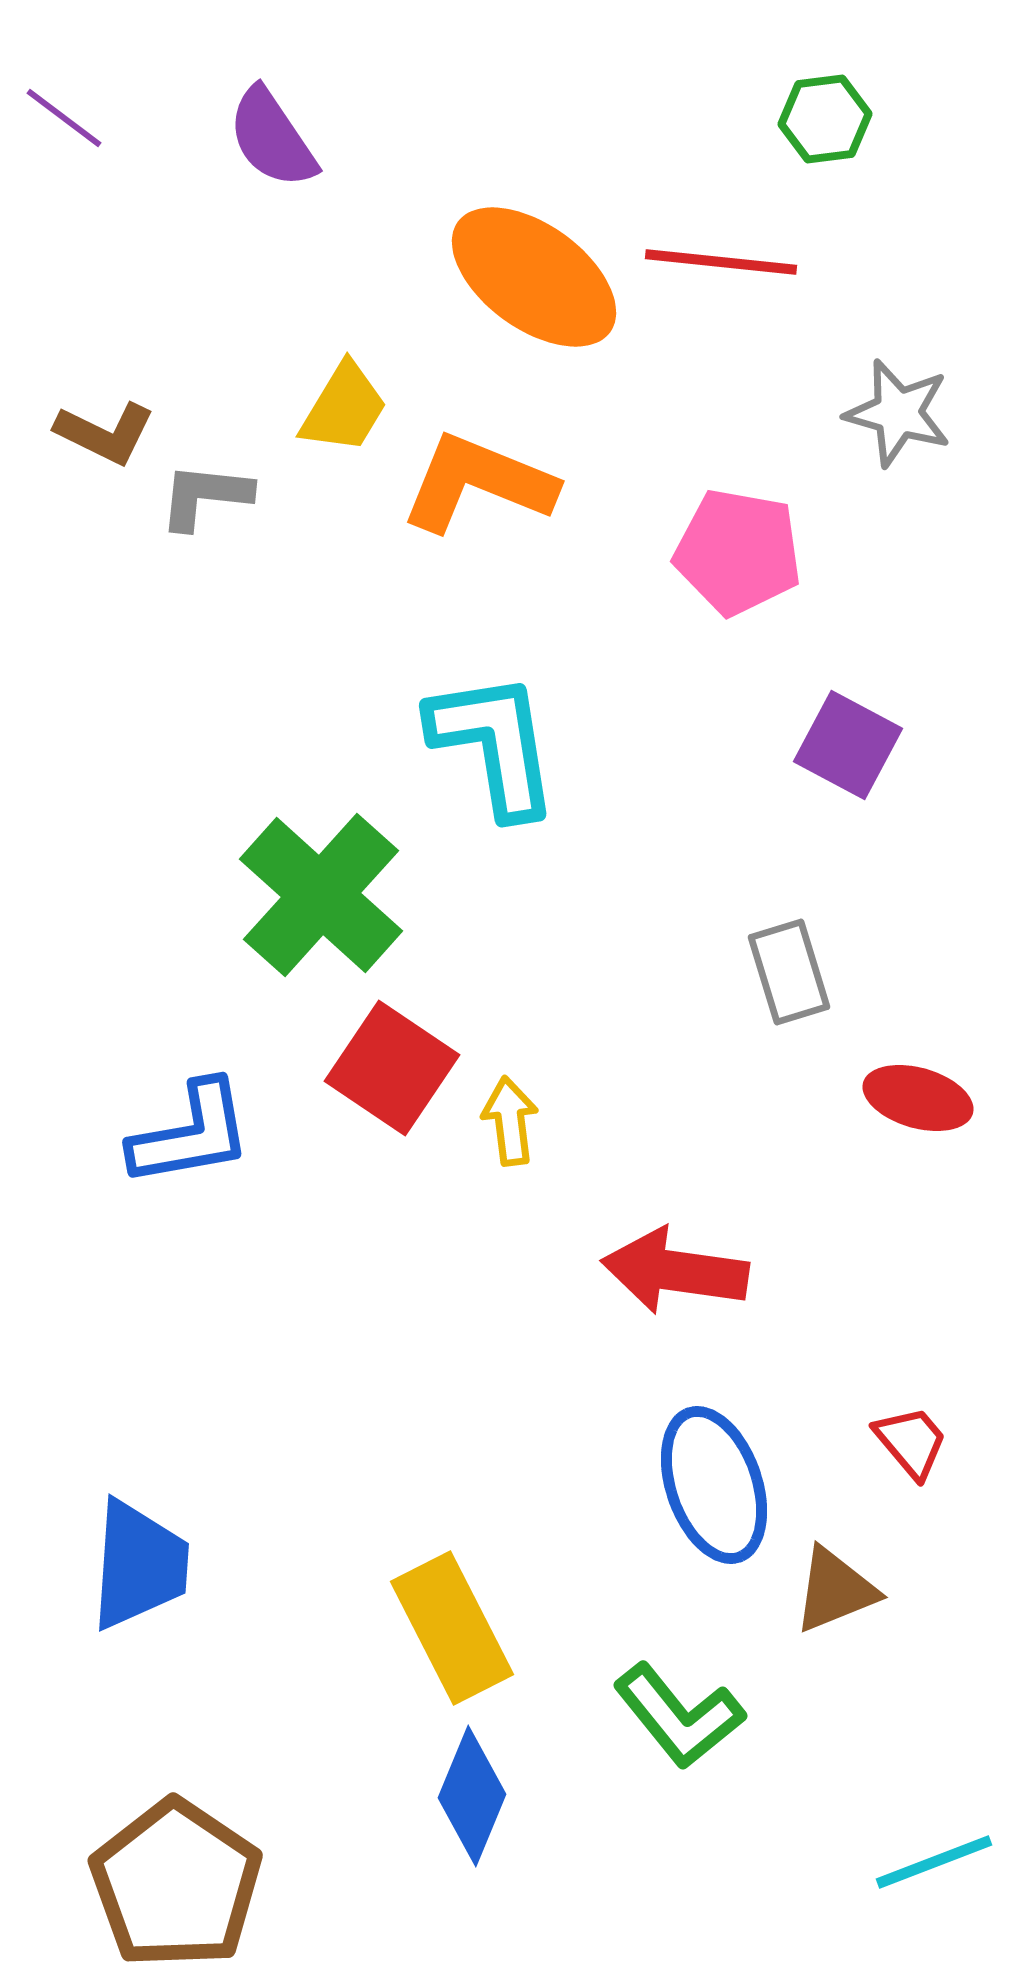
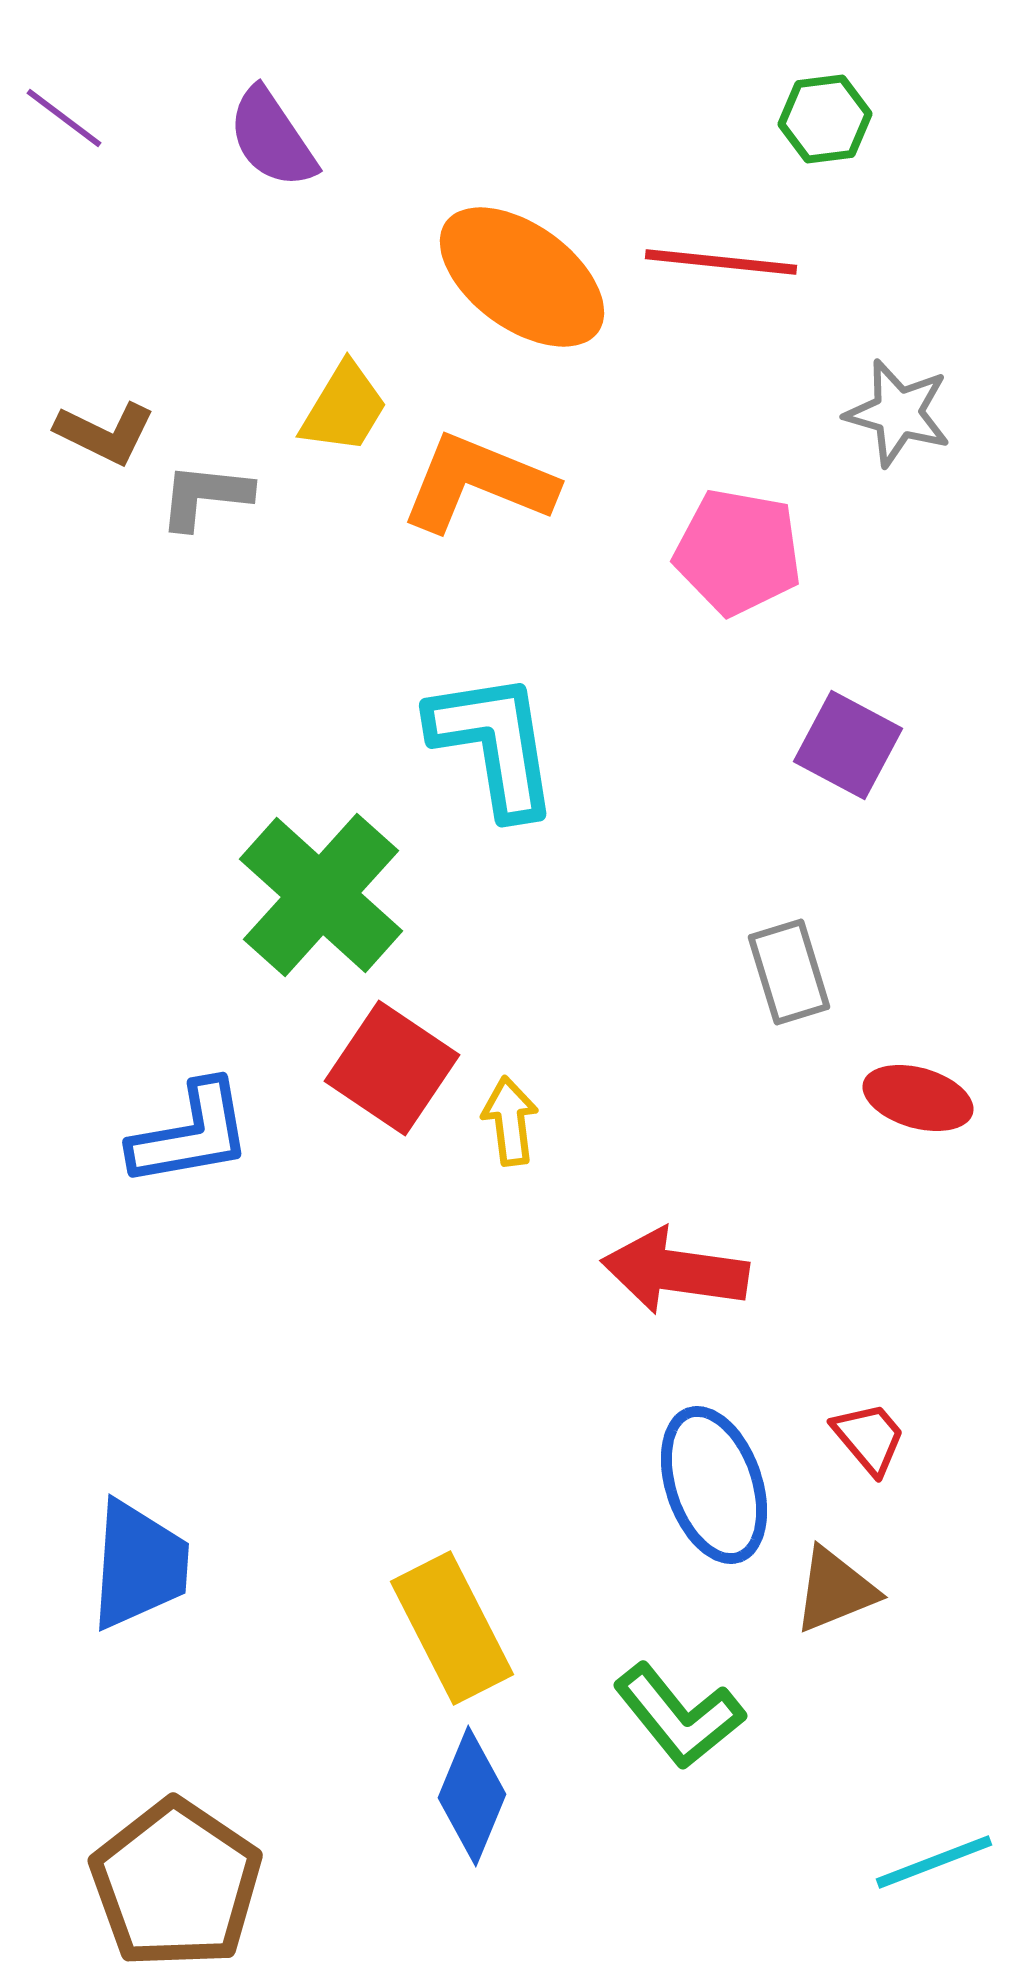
orange ellipse: moved 12 px left
red trapezoid: moved 42 px left, 4 px up
